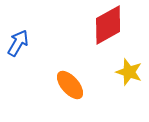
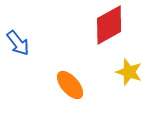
red diamond: moved 1 px right
blue arrow: rotated 112 degrees clockwise
